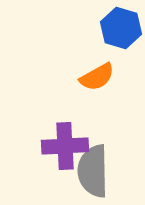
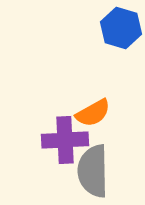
orange semicircle: moved 4 px left, 36 px down
purple cross: moved 6 px up
